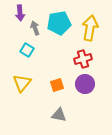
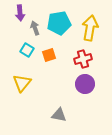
orange square: moved 8 px left, 30 px up
